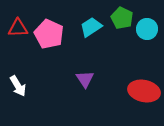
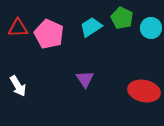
cyan circle: moved 4 px right, 1 px up
